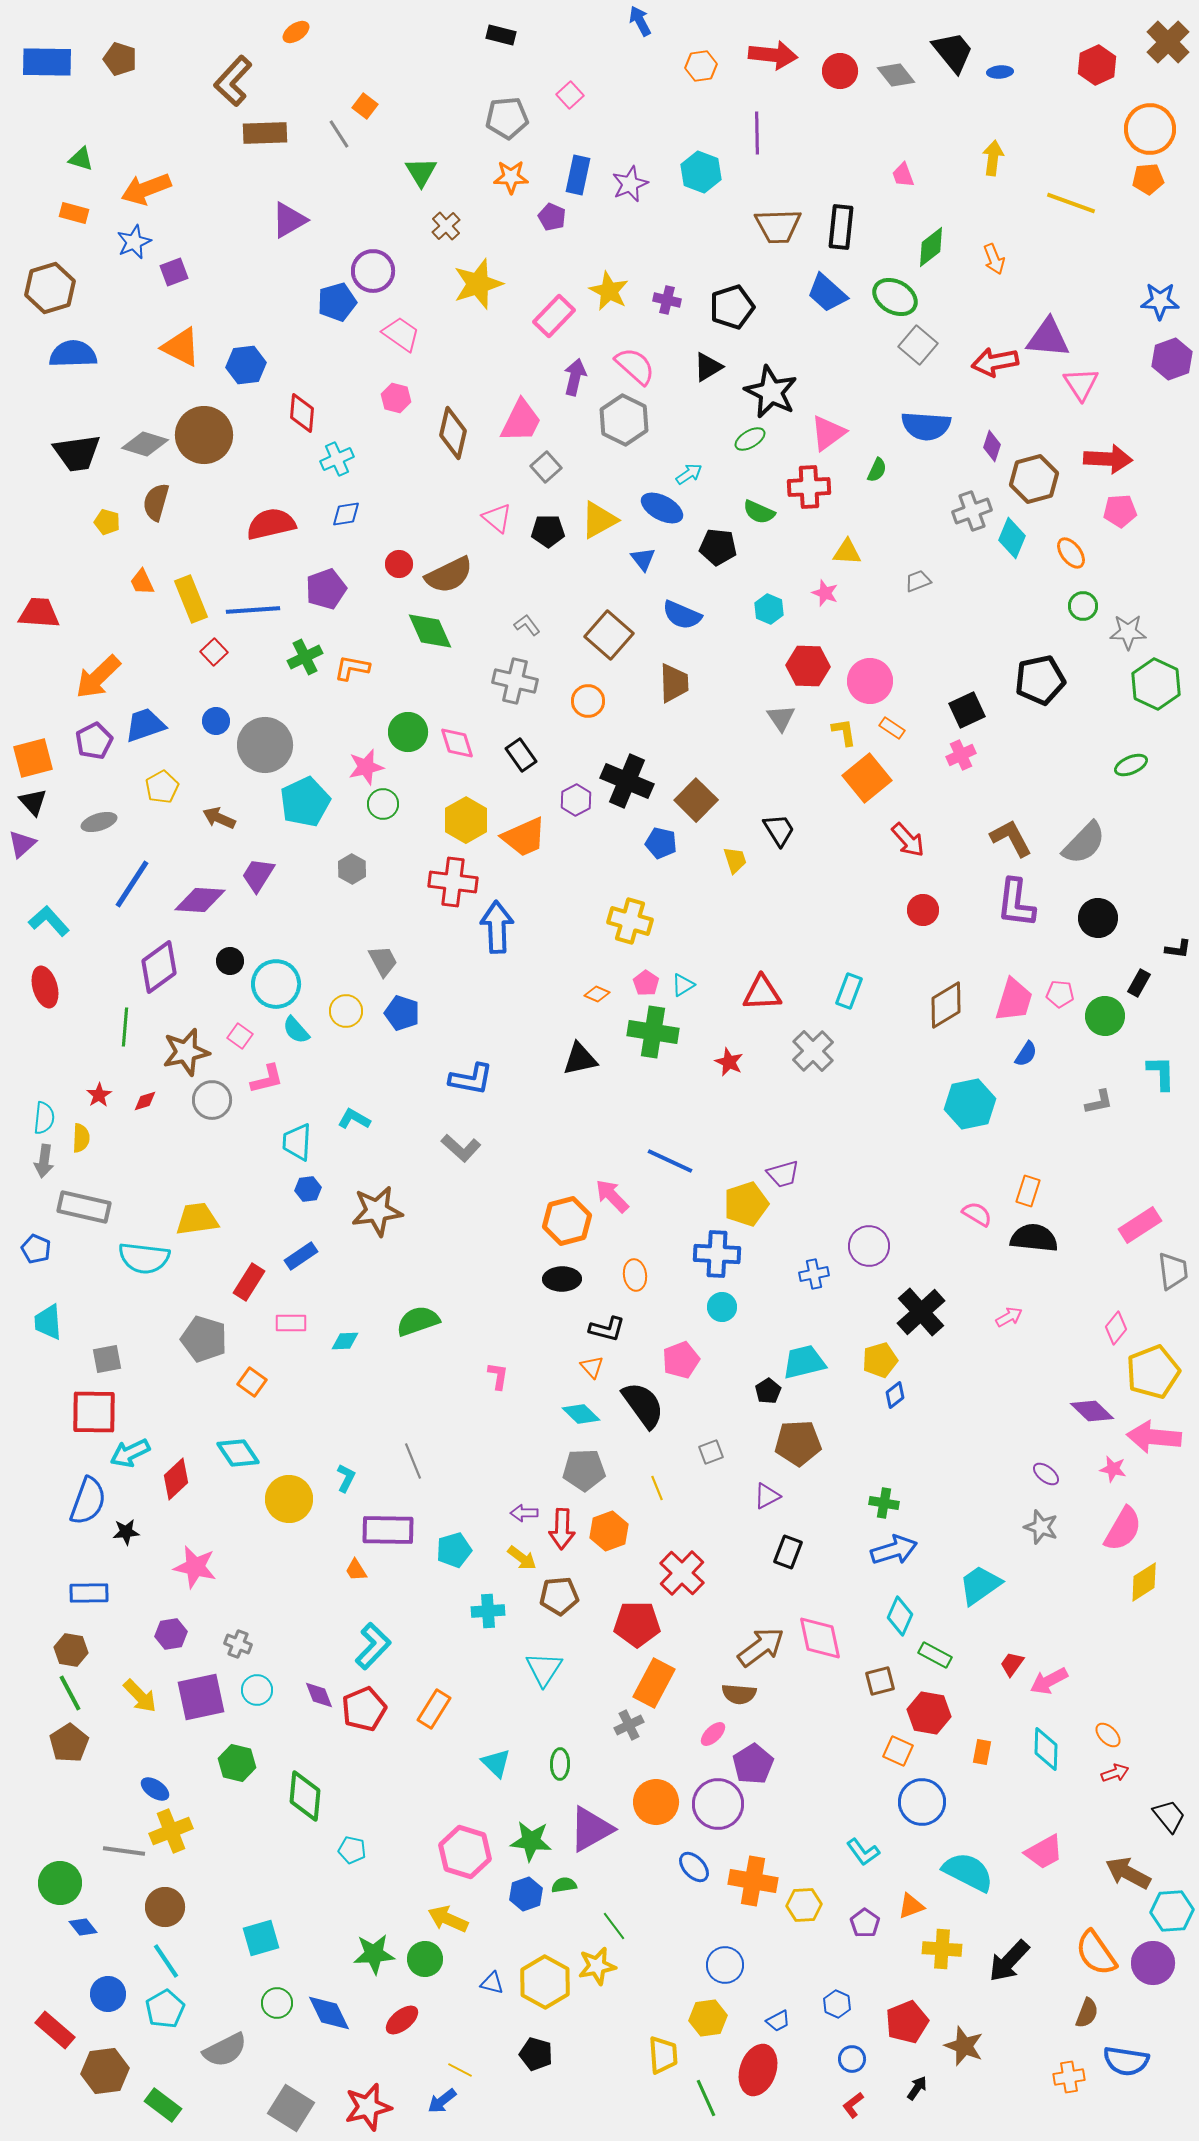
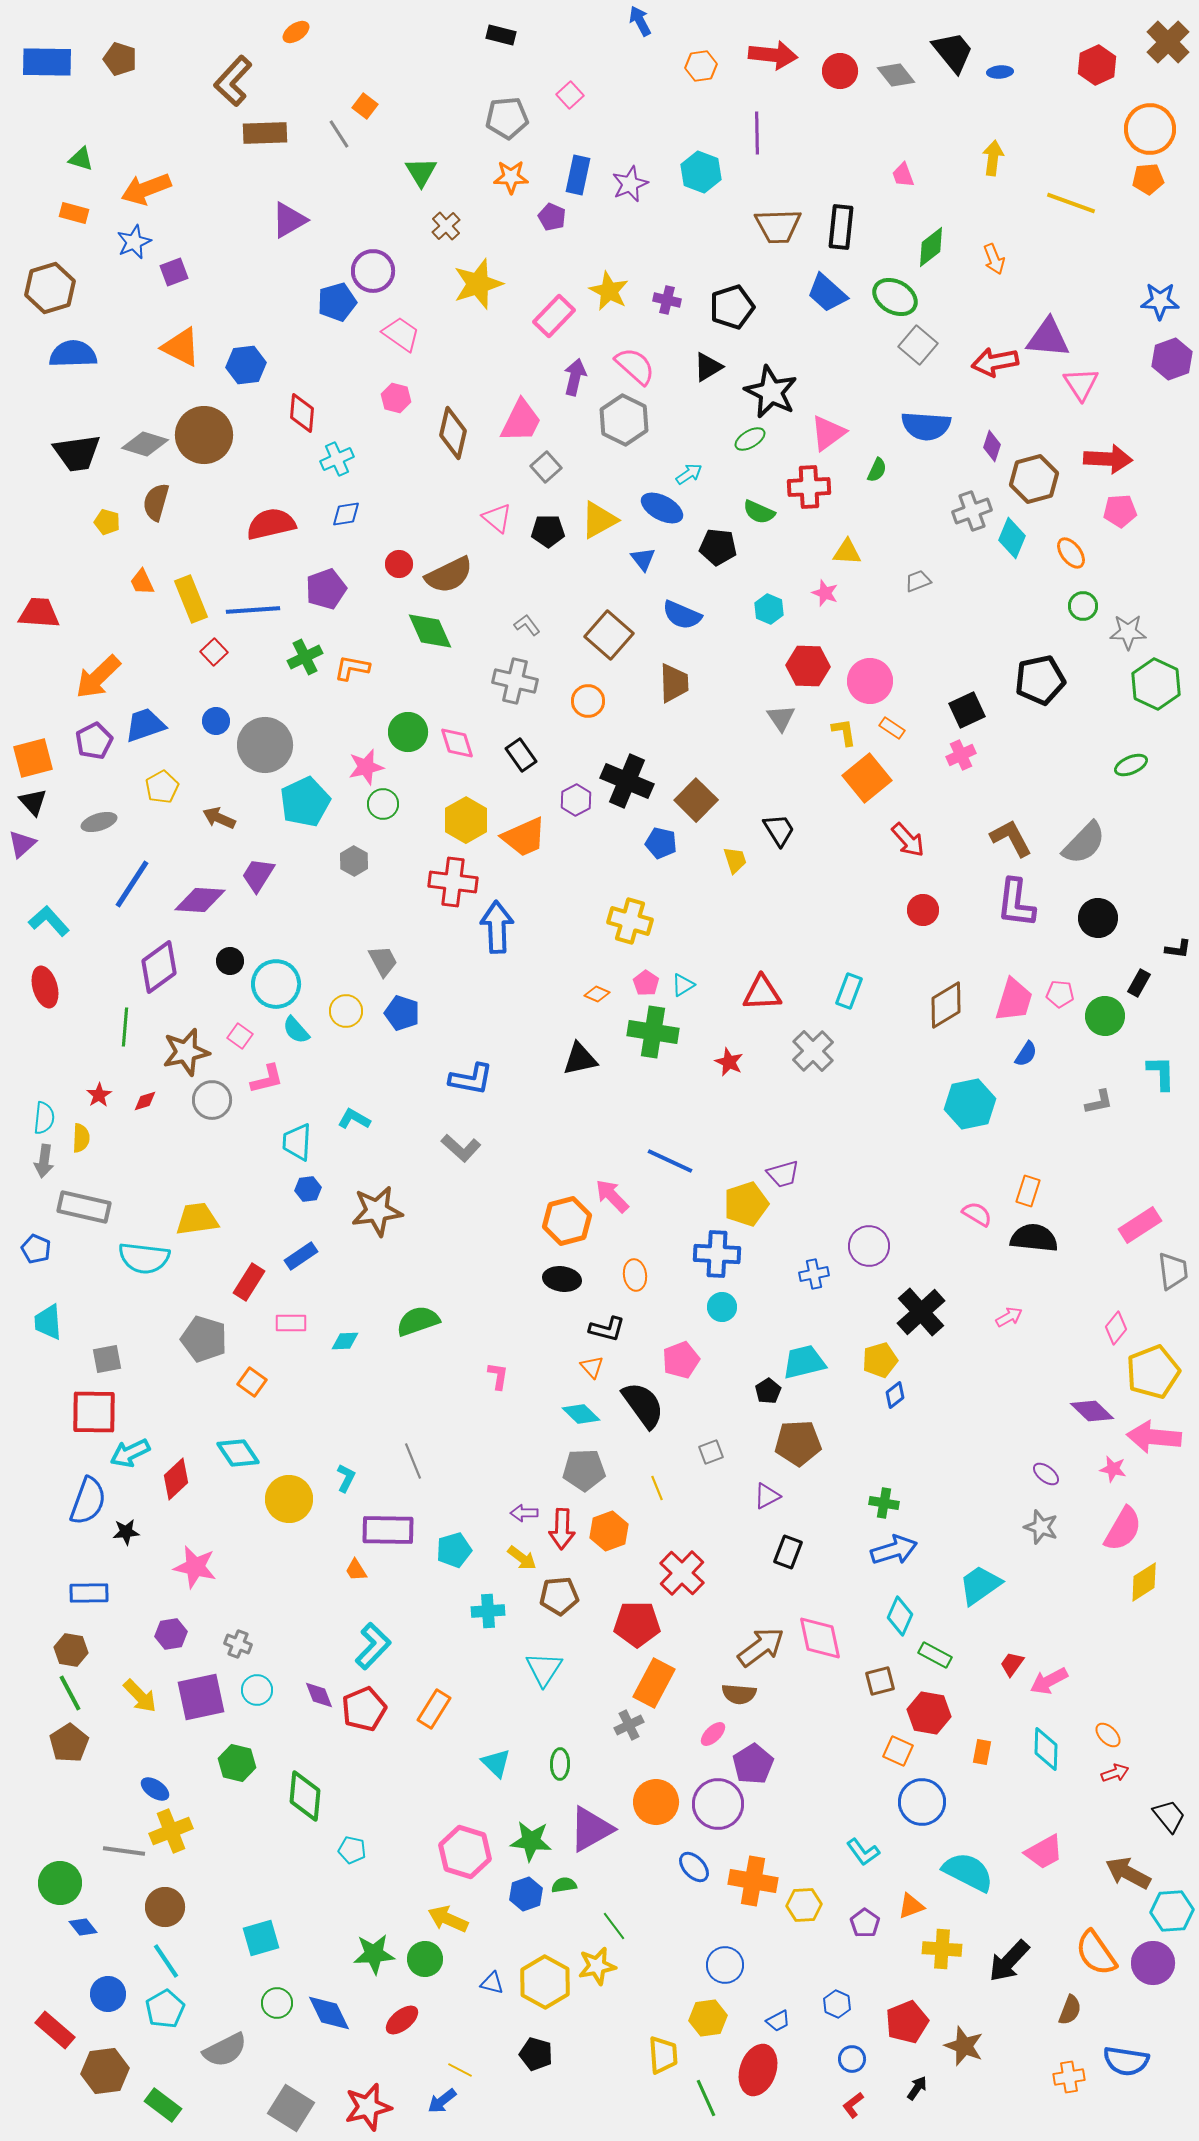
gray hexagon at (352, 869): moved 2 px right, 8 px up
black ellipse at (562, 1279): rotated 9 degrees clockwise
brown semicircle at (1087, 2013): moved 17 px left, 3 px up
